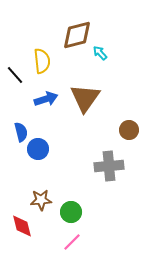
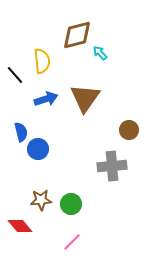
gray cross: moved 3 px right
green circle: moved 8 px up
red diamond: moved 2 px left; rotated 25 degrees counterclockwise
